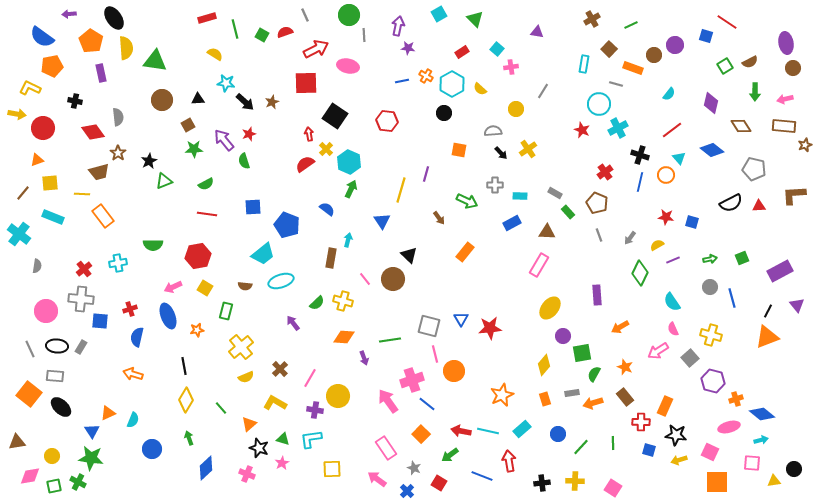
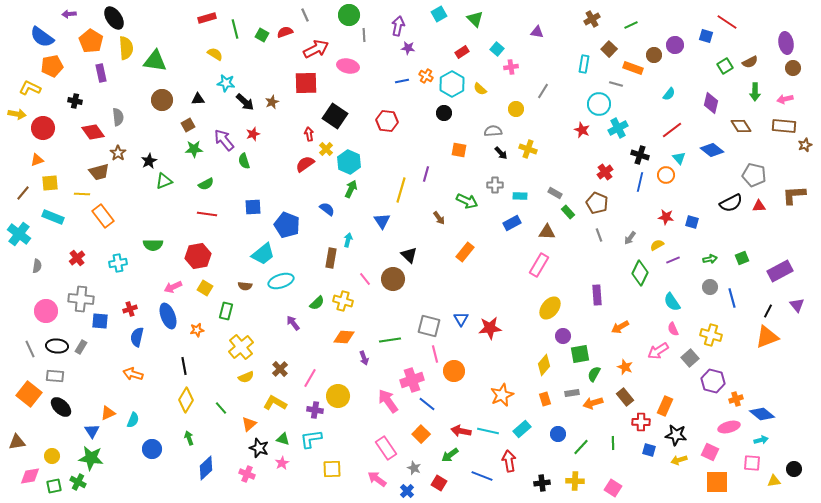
red star at (249, 134): moved 4 px right
yellow cross at (528, 149): rotated 36 degrees counterclockwise
gray pentagon at (754, 169): moved 6 px down
red cross at (84, 269): moved 7 px left, 11 px up
green square at (582, 353): moved 2 px left, 1 px down
